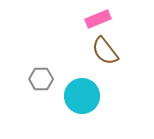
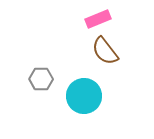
cyan circle: moved 2 px right
